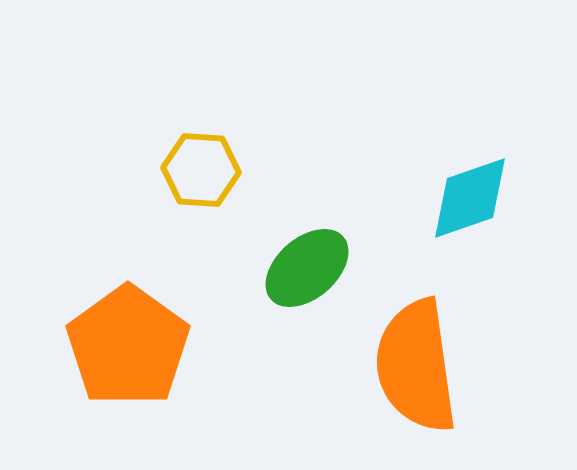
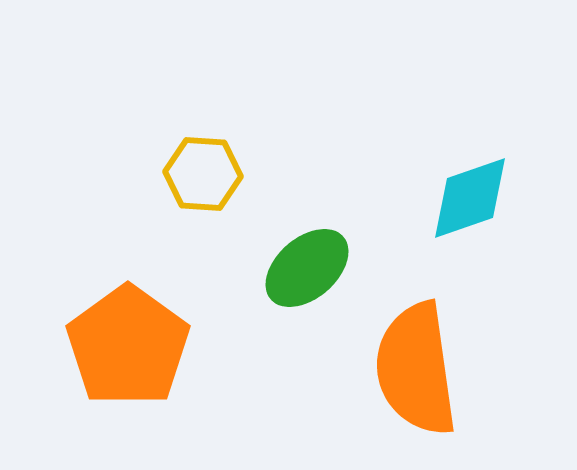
yellow hexagon: moved 2 px right, 4 px down
orange semicircle: moved 3 px down
